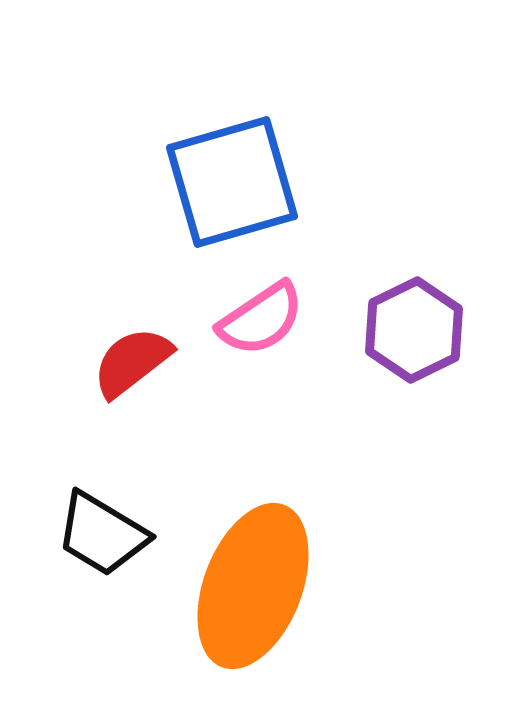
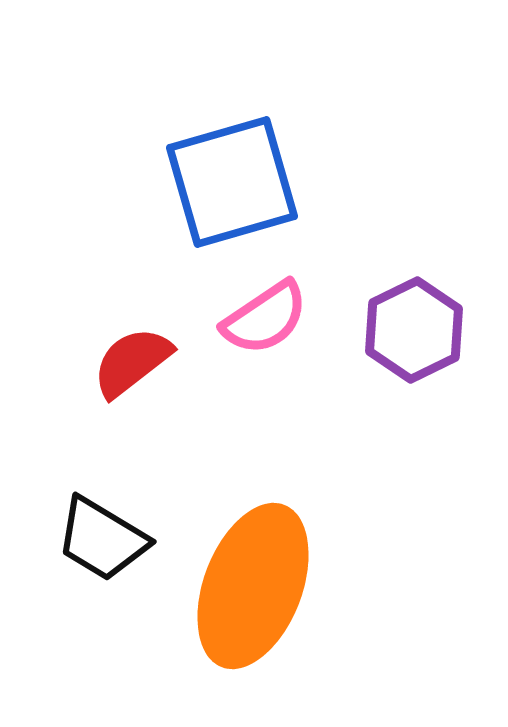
pink semicircle: moved 4 px right, 1 px up
black trapezoid: moved 5 px down
